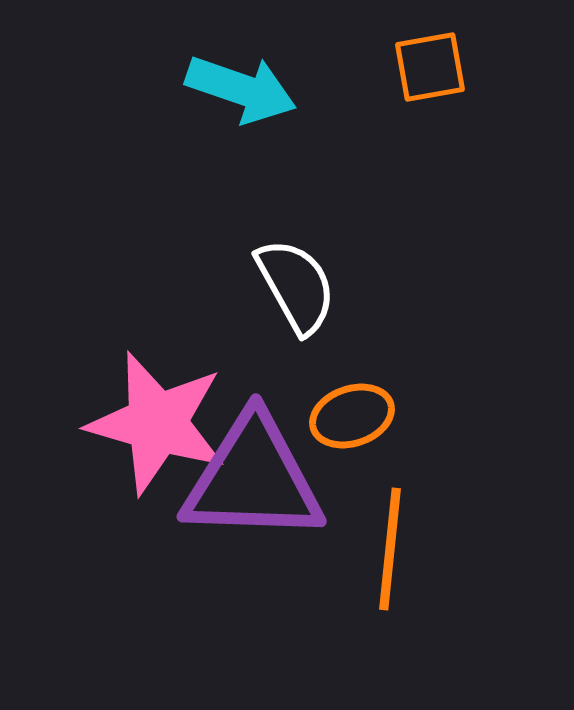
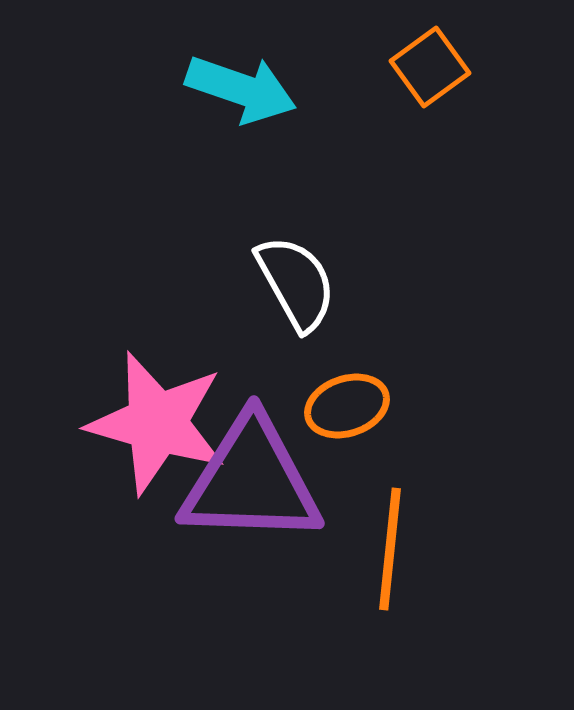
orange square: rotated 26 degrees counterclockwise
white semicircle: moved 3 px up
orange ellipse: moved 5 px left, 10 px up
purple triangle: moved 2 px left, 2 px down
